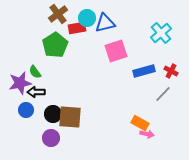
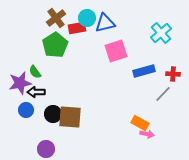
brown cross: moved 2 px left, 4 px down
red cross: moved 2 px right, 3 px down; rotated 24 degrees counterclockwise
purple circle: moved 5 px left, 11 px down
